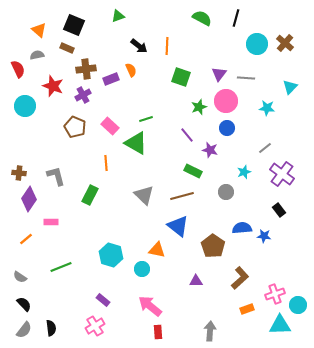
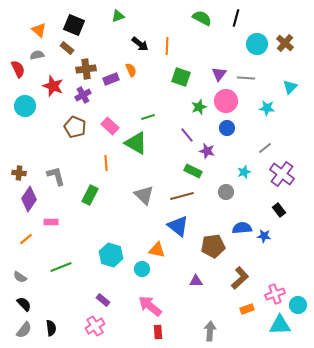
black arrow at (139, 46): moved 1 px right, 2 px up
brown rectangle at (67, 48): rotated 16 degrees clockwise
green line at (146, 119): moved 2 px right, 2 px up
purple star at (210, 150): moved 3 px left, 1 px down
brown pentagon at (213, 246): rotated 30 degrees clockwise
